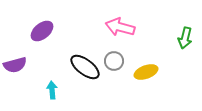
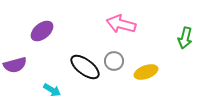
pink arrow: moved 1 px right, 3 px up
cyan arrow: rotated 126 degrees clockwise
